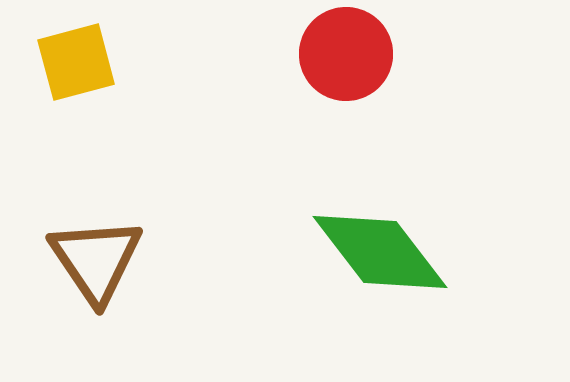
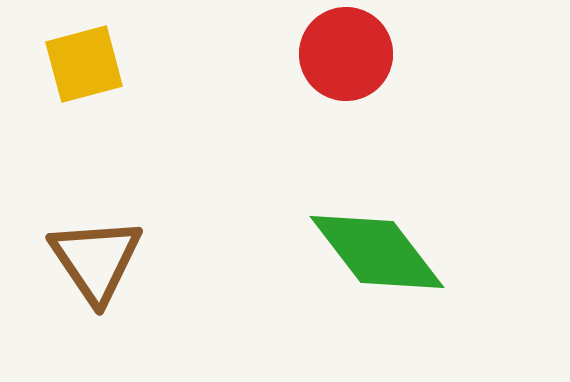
yellow square: moved 8 px right, 2 px down
green diamond: moved 3 px left
